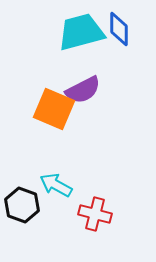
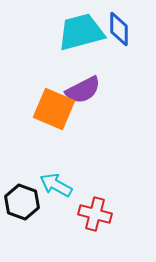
black hexagon: moved 3 px up
